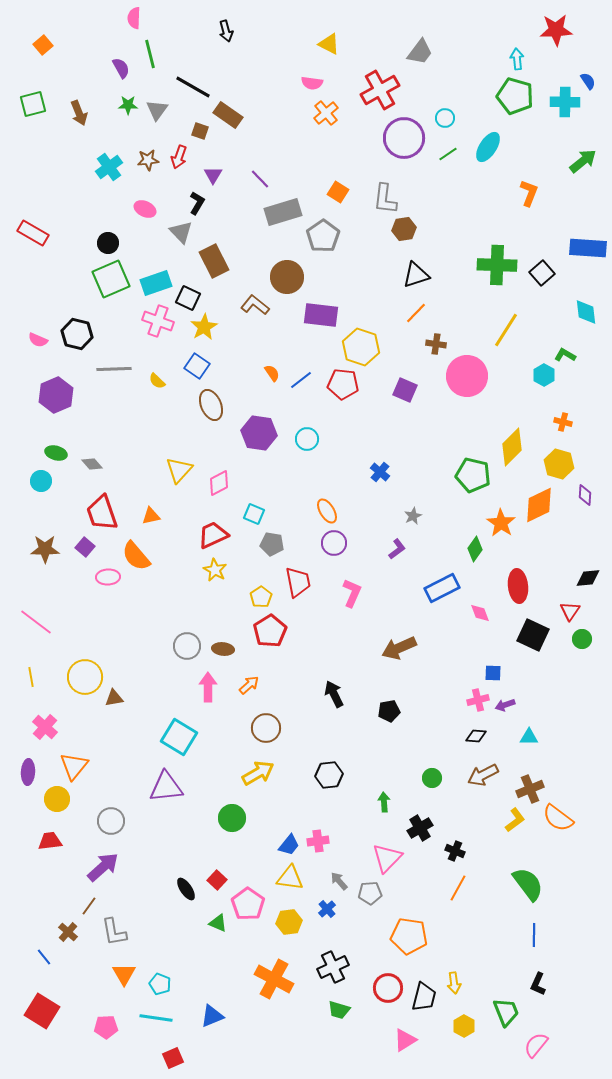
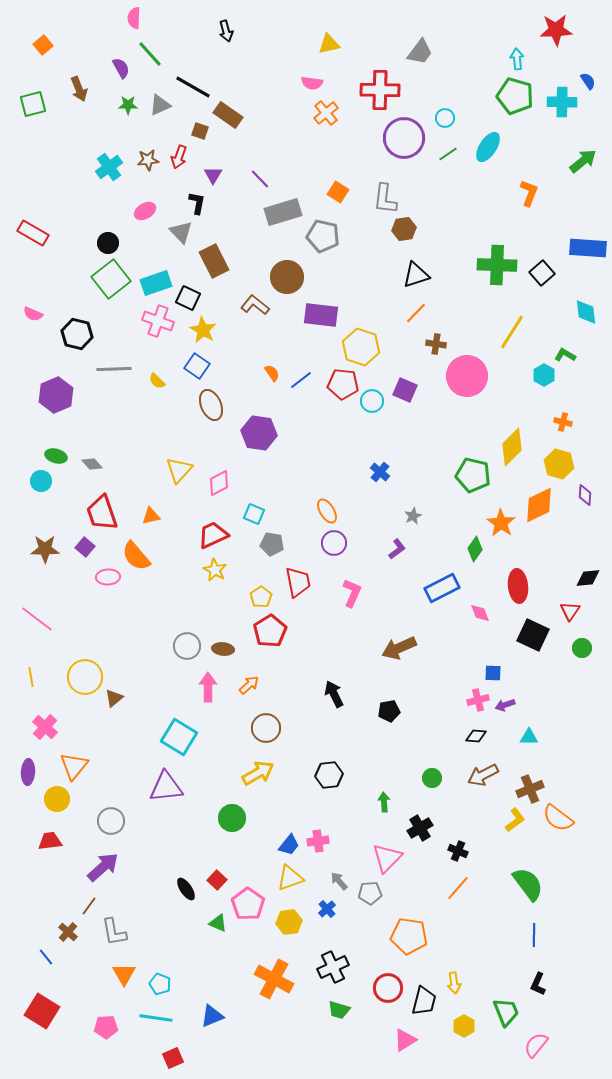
yellow triangle at (329, 44): rotated 40 degrees counterclockwise
green line at (150, 54): rotated 28 degrees counterclockwise
red cross at (380, 90): rotated 30 degrees clockwise
cyan cross at (565, 102): moved 3 px left
gray triangle at (157, 110): moved 3 px right, 5 px up; rotated 30 degrees clockwise
brown arrow at (79, 113): moved 24 px up
black L-shape at (197, 203): rotated 20 degrees counterclockwise
pink ellipse at (145, 209): moved 2 px down; rotated 55 degrees counterclockwise
gray pentagon at (323, 236): rotated 24 degrees counterclockwise
green square at (111, 279): rotated 15 degrees counterclockwise
yellow star at (204, 327): moved 1 px left, 3 px down; rotated 12 degrees counterclockwise
yellow line at (506, 330): moved 6 px right, 2 px down
pink semicircle at (38, 340): moved 5 px left, 26 px up
cyan circle at (307, 439): moved 65 px right, 38 px up
green ellipse at (56, 453): moved 3 px down
pink line at (36, 622): moved 1 px right, 3 px up
green circle at (582, 639): moved 9 px down
brown triangle at (114, 698): rotated 30 degrees counterclockwise
black cross at (455, 851): moved 3 px right
yellow triangle at (290, 878): rotated 28 degrees counterclockwise
orange line at (458, 888): rotated 12 degrees clockwise
blue line at (44, 957): moved 2 px right
black trapezoid at (424, 997): moved 4 px down
